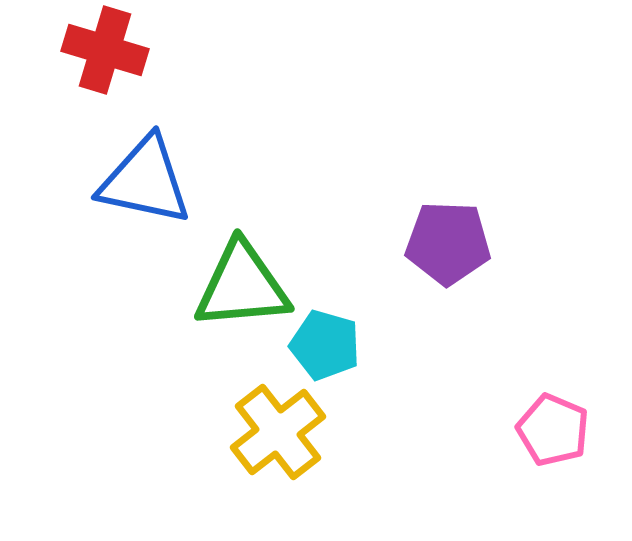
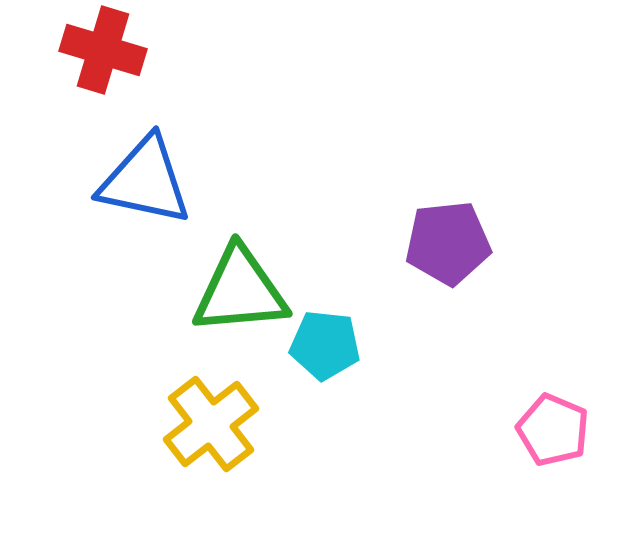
red cross: moved 2 px left
purple pentagon: rotated 8 degrees counterclockwise
green triangle: moved 2 px left, 5 px down
cyan pentagon: rotated 10 degrees counterclockwise
yellow cross: moved 67 px left, 8 px up
